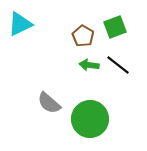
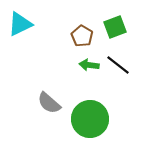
brown pentagon: moved 1 px left
